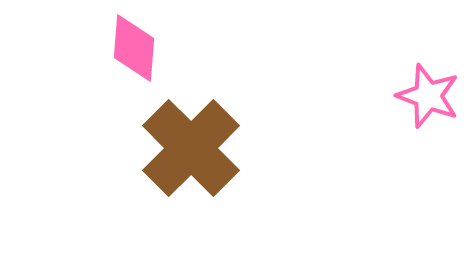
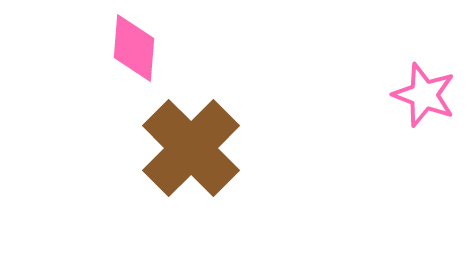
pink star: moved 4 px left, 1 px up
